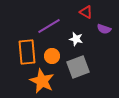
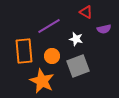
purple semicircle: rotated 32 degrees counterclockwise
orange rectangle: moved 3 px left, 1 px up
gray square: moved 1 px up
